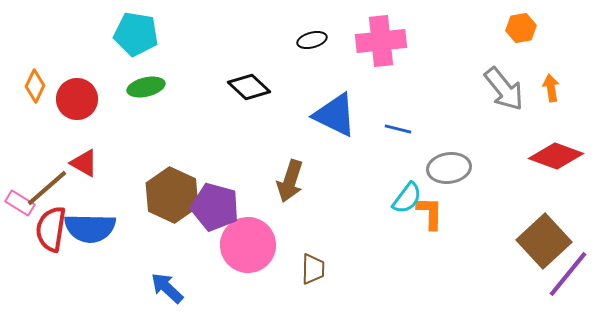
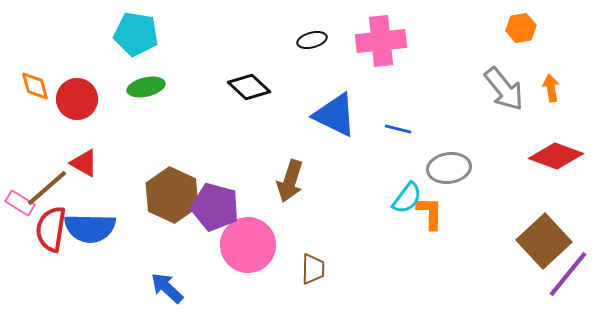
orange diamond: rotated 40 degrees counterclockwise
